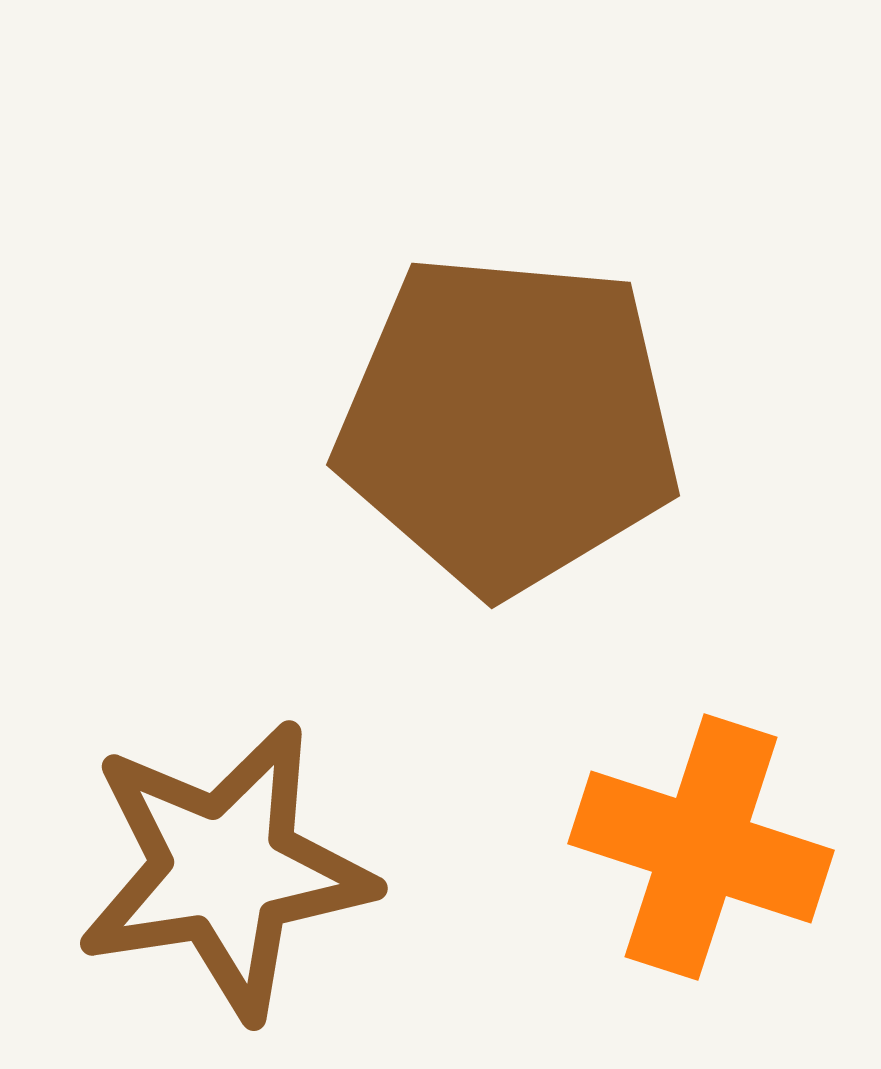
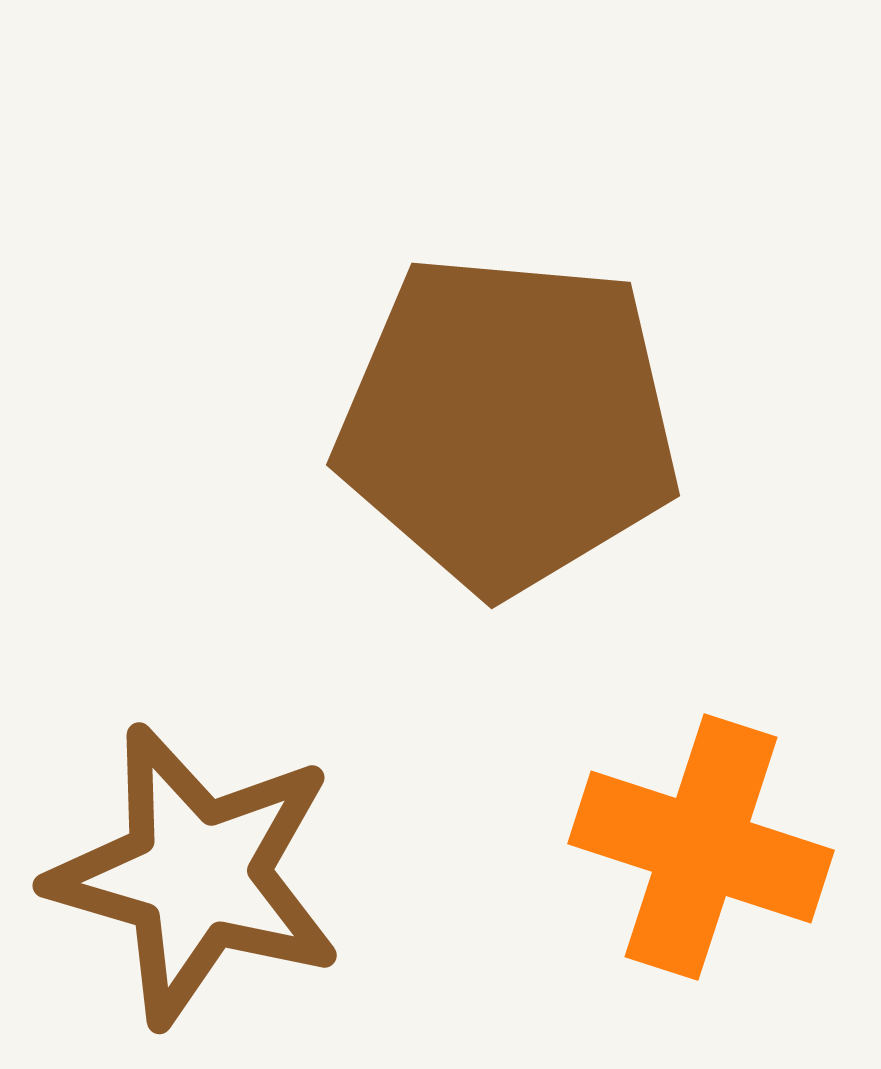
brown star: moved 29 px left, 5 px down; rotated 25 degrees clockwise
